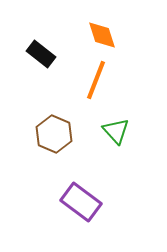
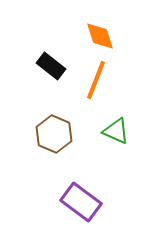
orange diamond: moved 2 px left, 1 px down
black rectangle: moved 10 px right, 12 px down
green triangle: rotated 24 degrees counterclockwise
